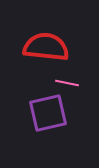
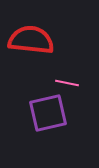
red semicircle: moved 15 px left, 7 px up
